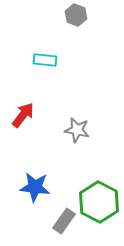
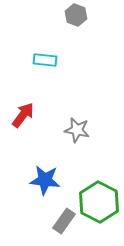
blue star: moved 10 px right, 7 px up
